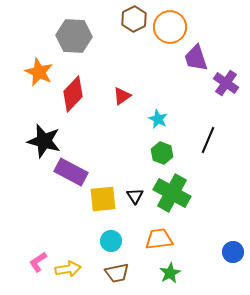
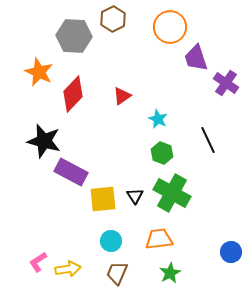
brown hexagon: moved 21 px left
black line: rotated 48 degrees counterclockwise
blue circle: moved 2 px left
brown trapezoid: rotated 125 degrees clockwise
